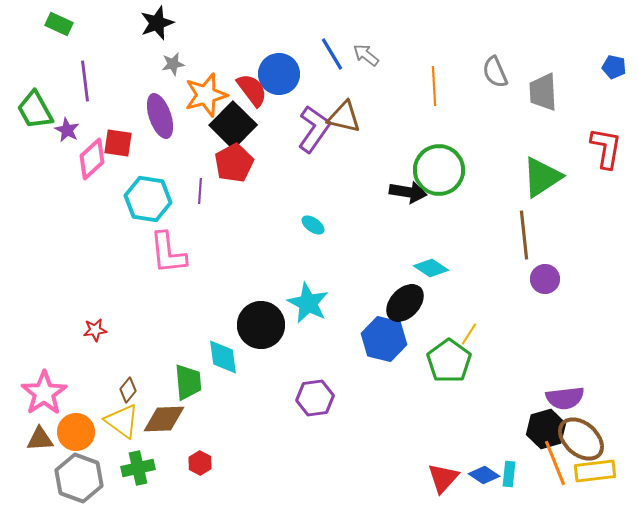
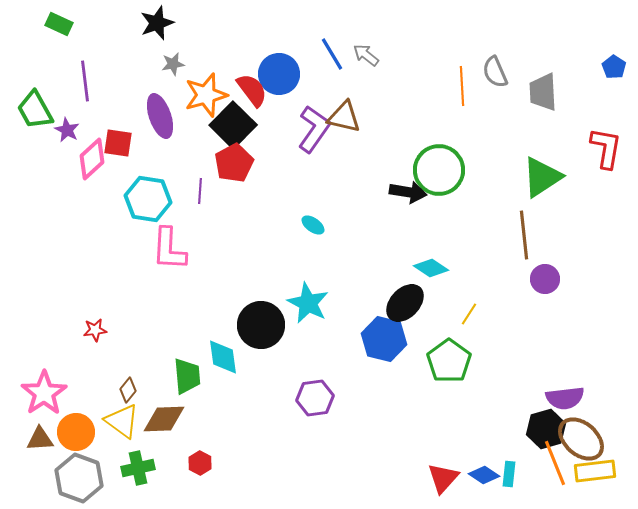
blue pentagon at (614, 67): rotated 20 degrees clockwise
orange line at (434, 86): moved 28 px right
pink L-shape at (168, 253): moved 1 px right, 4 px up; rotated 9 degrees clockwise
yellow line at (469, 334): moved 20 px up
green trapezoid at (188, 382): moved 1 px left, 6 px up
